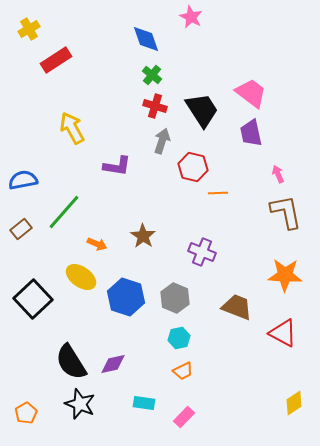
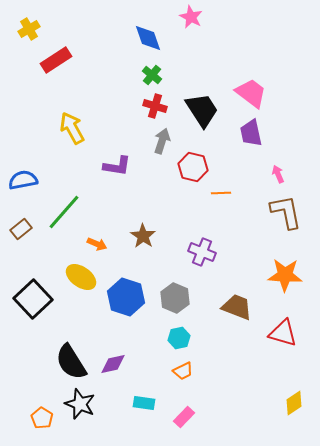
blue diamond: moved 2 px right, 1 px up
orange line: moved 3 px right
red triangle: rotated 12 degrees counterclockwise
orange pentagon: moved 16 px right, 5 px down; rotated 10 degrees counterclockwise
